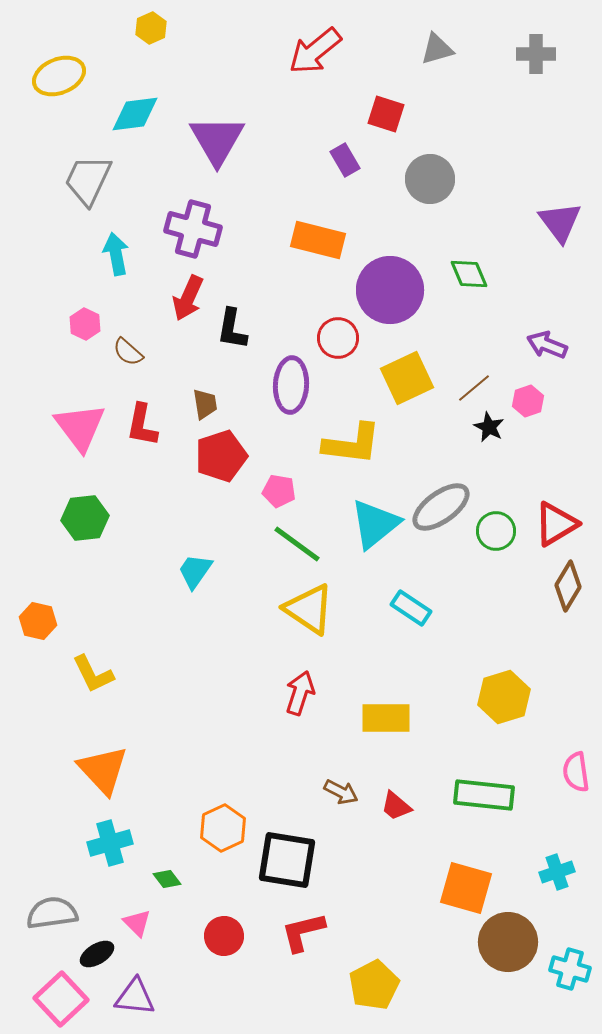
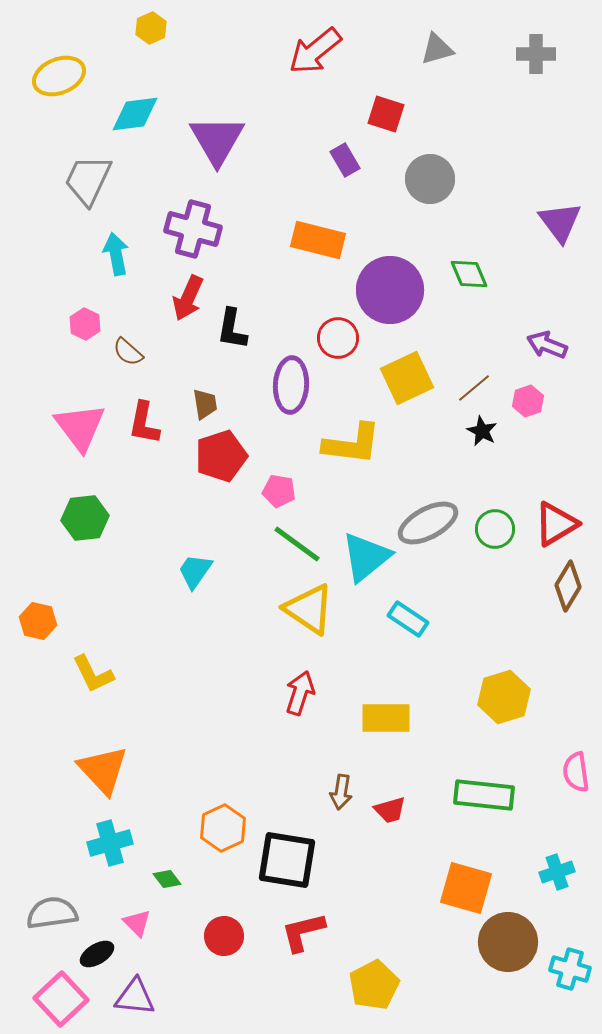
red L-shape at (142, 425): moved 2 px right, 2 px up
black star at (489, 427): moved 7 px left, 4 px down
gray ellipse at (441, 507): moved 13 px left, 16 px down; rotated 8 degrees clockwise
cyan triangle at (375, 524): moved 9 px left, 33 px down
green circle at (496, 531): moved 1 px left, 2 px up
cyan rectangle at (411, 608): moved 3 px left, 11 px down
brown arrow at (341, 792): rotated 72 degrees clockwise
red trapezoid at (396, 806): moved 6 px left, 4 px down; rotated 56 degrees counterclockwise
